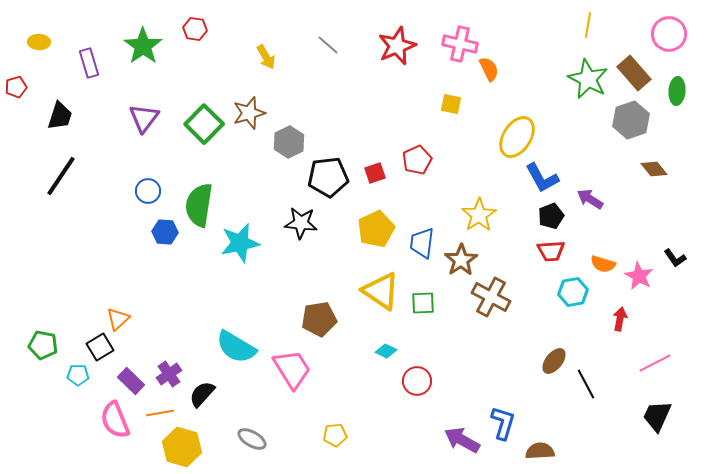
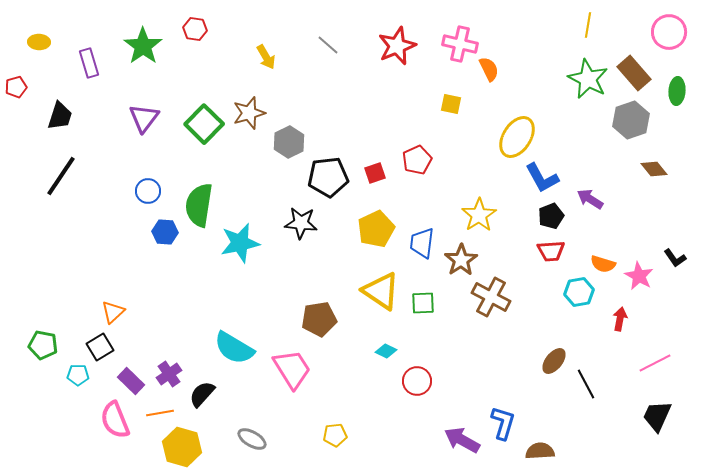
pink circle at (669, 34): moved 2 px up
cyan hexagon at (573, 292): moved 6 px right
orange triangle at (118, 319): moved 5 px left, 7 px up
cyan semicircle at (236, 347): moved 2 px left, 1 px down
